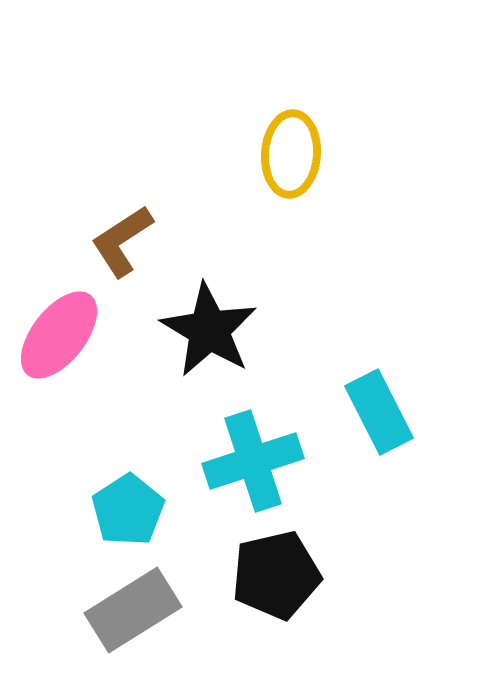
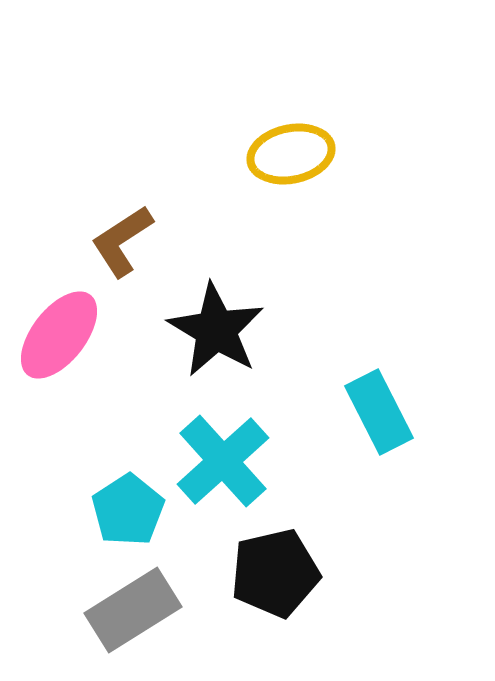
yellow ellipse: rotated 74 degrees clockwise
black star: moved 7 px right
cyan cross: moved 30 px left; rotated 24 degrees counterclockwise
black pentagon: moved 1 px left, 2 px up
